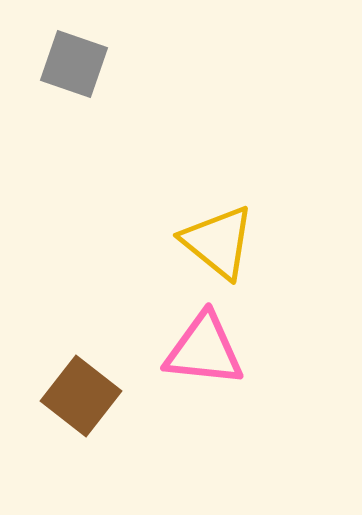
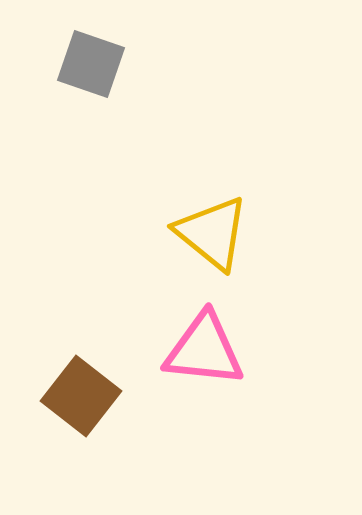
gray square: moved 17 px right
yellow triangle: moved 6 px left, 9 px up
